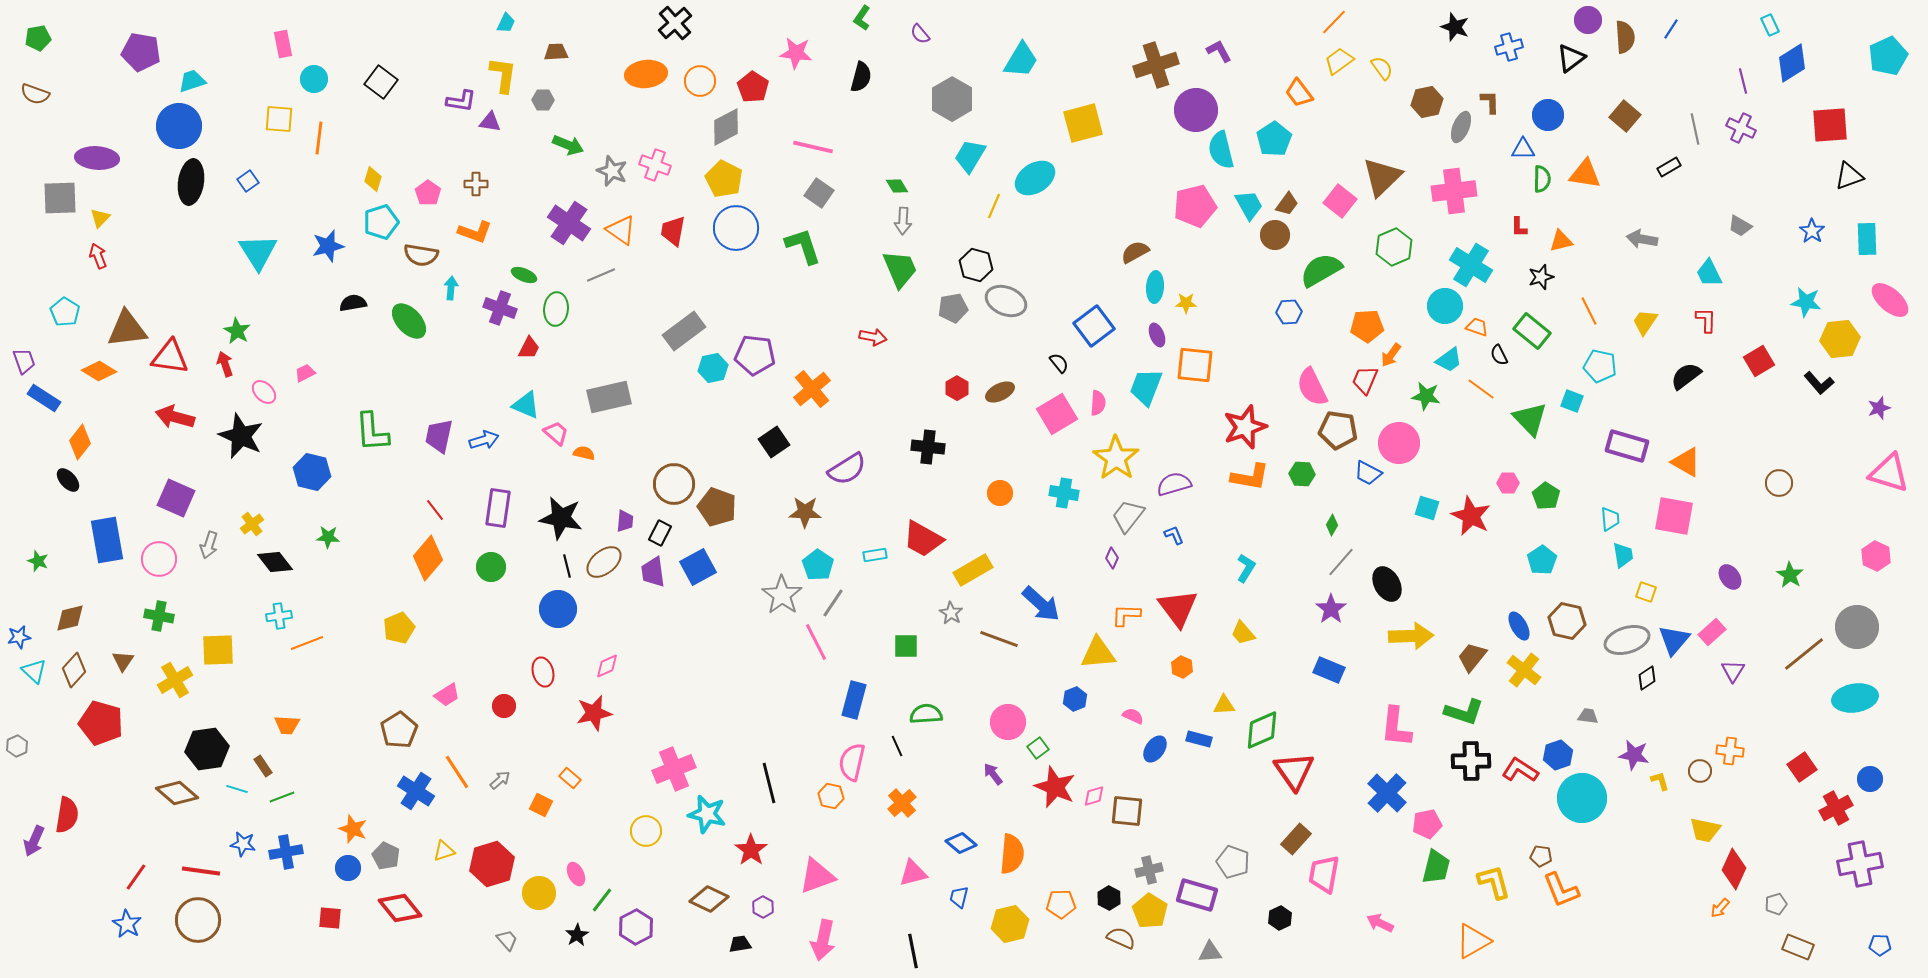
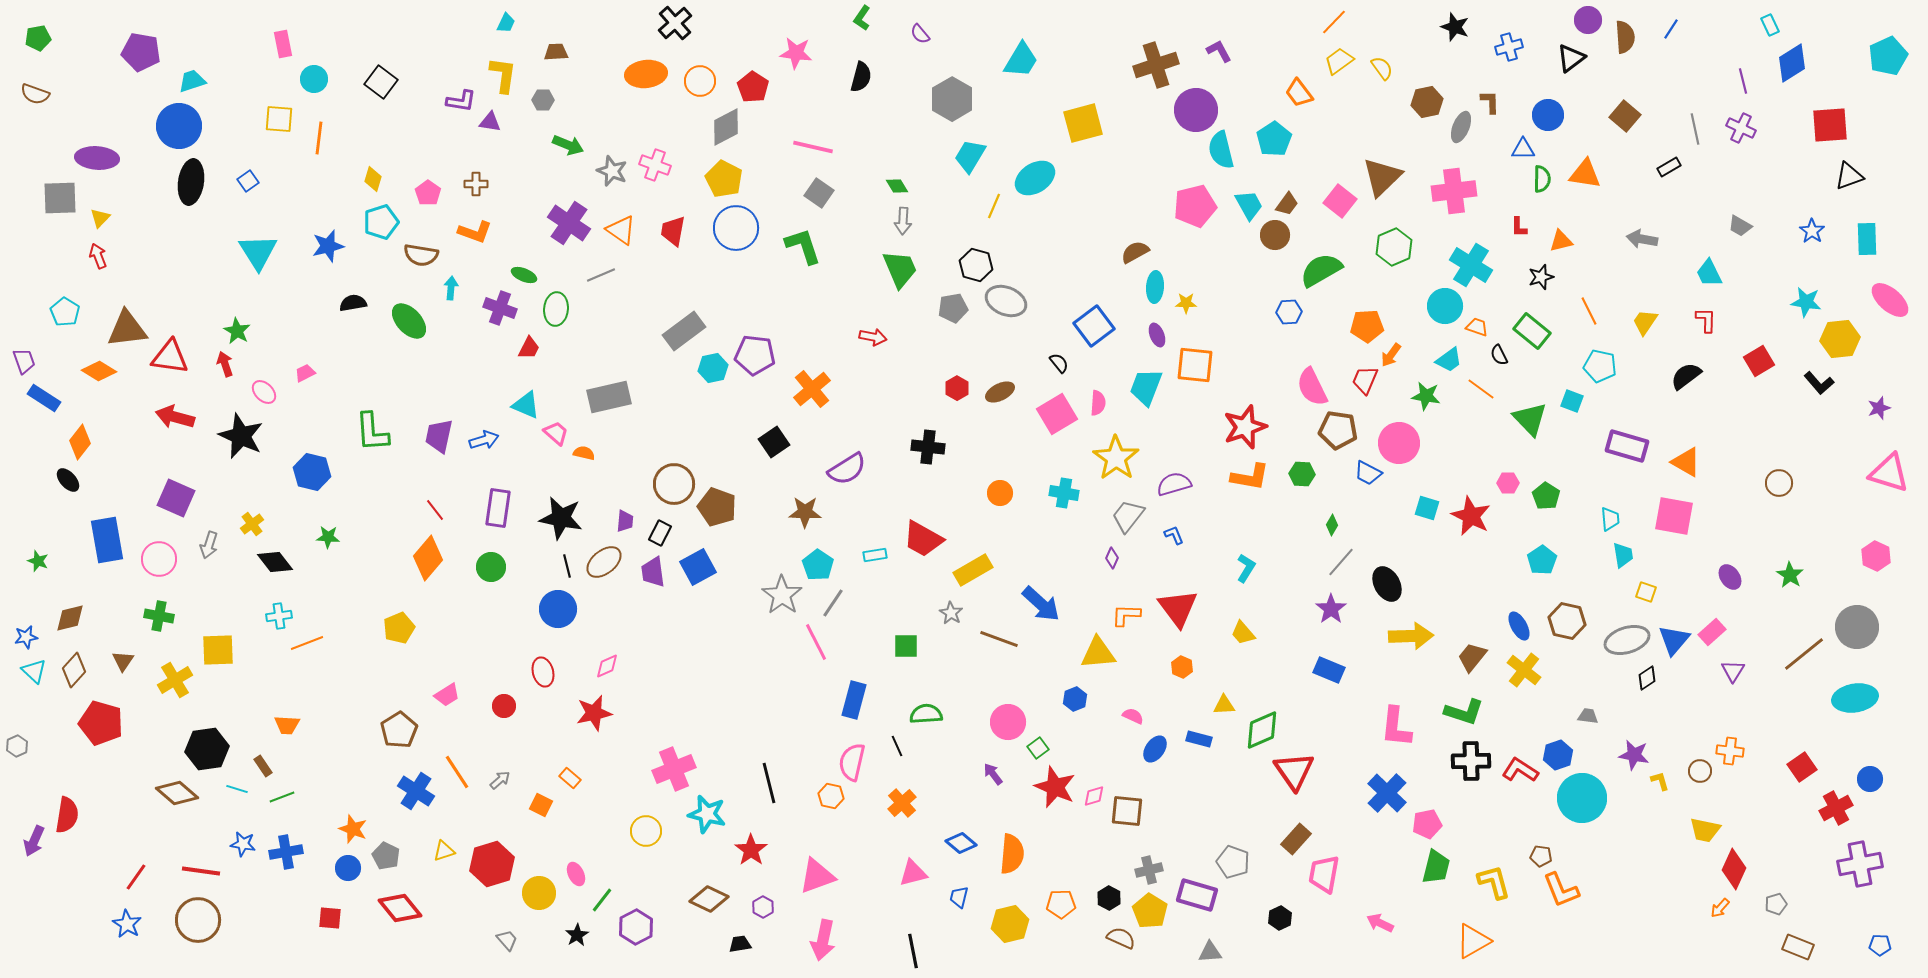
blue star at (19, 637): moved 7 px right
